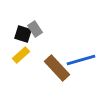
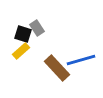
gray rectangle: moved 2 px right, 1 px up
yellow rectangle: moved 4 px up
